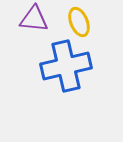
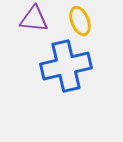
yellow ellipse: moved 1 px right, 1 px up
